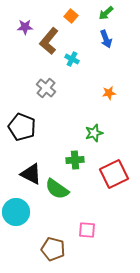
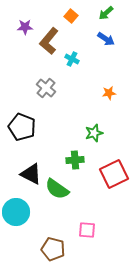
blue arrow: rotated 36 degrees counterclockwise
